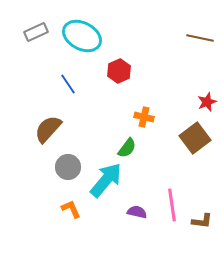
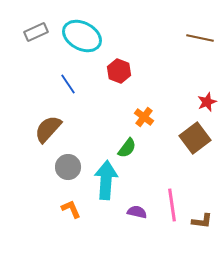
red hexagon: rotated 15 degrees counterclockwise
orange cross: rotated 24 degrees clockwise
cyan arrow: rotated 36 degrees counterclockwise
